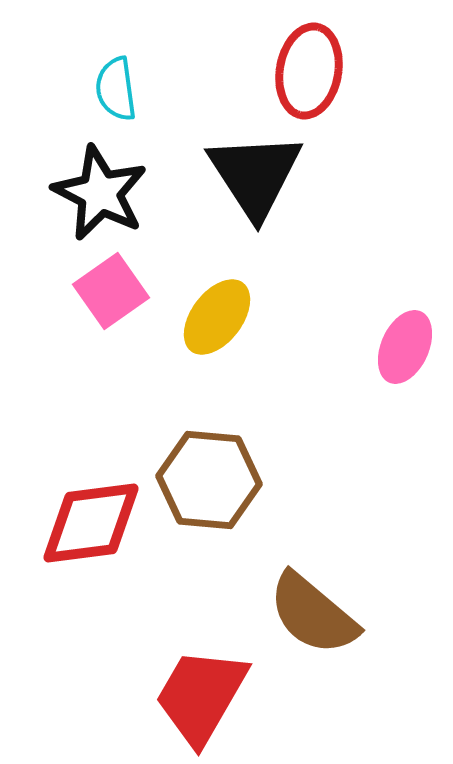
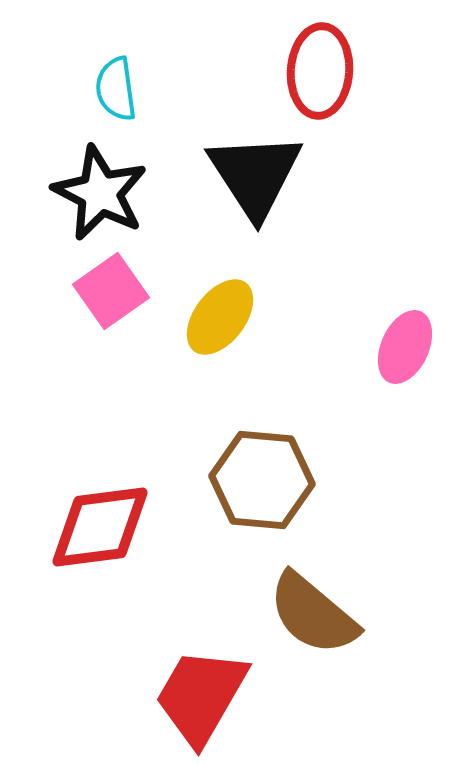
red ellipse: moved 11 px right; rotated 6 degrees counterclockwise
yellow ellipse: moved 3 px right
brown hexagon: moved 53 px right
red diamond: moved 9 px right, 4 px down
